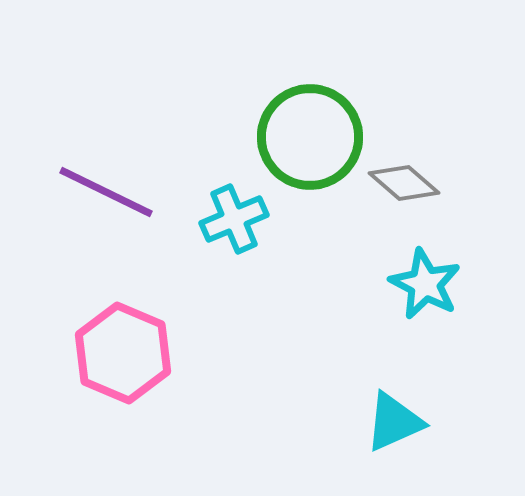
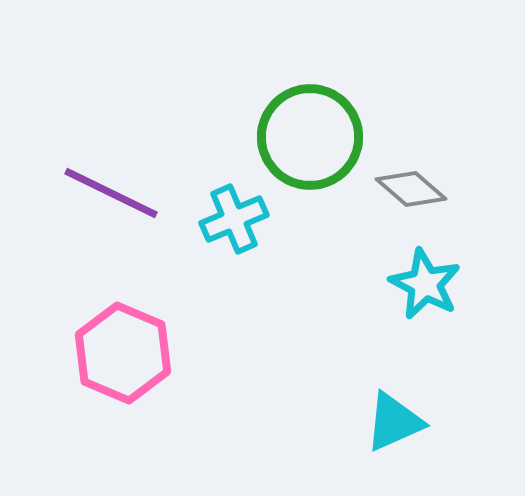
gray diamond: moved 7 px right, 6 px down
purple line: moved 5 px right, 1 px down
